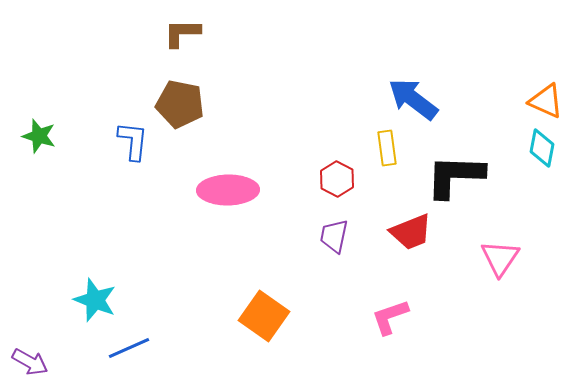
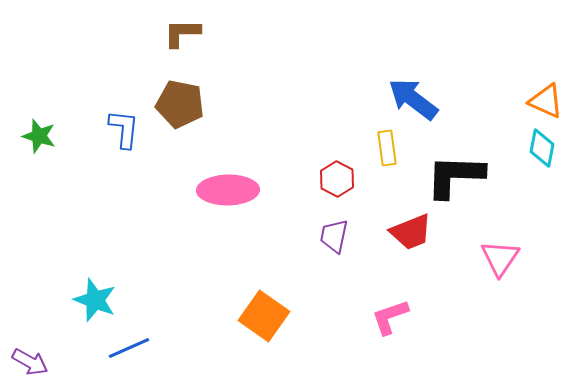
blue L-shape: moved 9 px left, 12 px up
